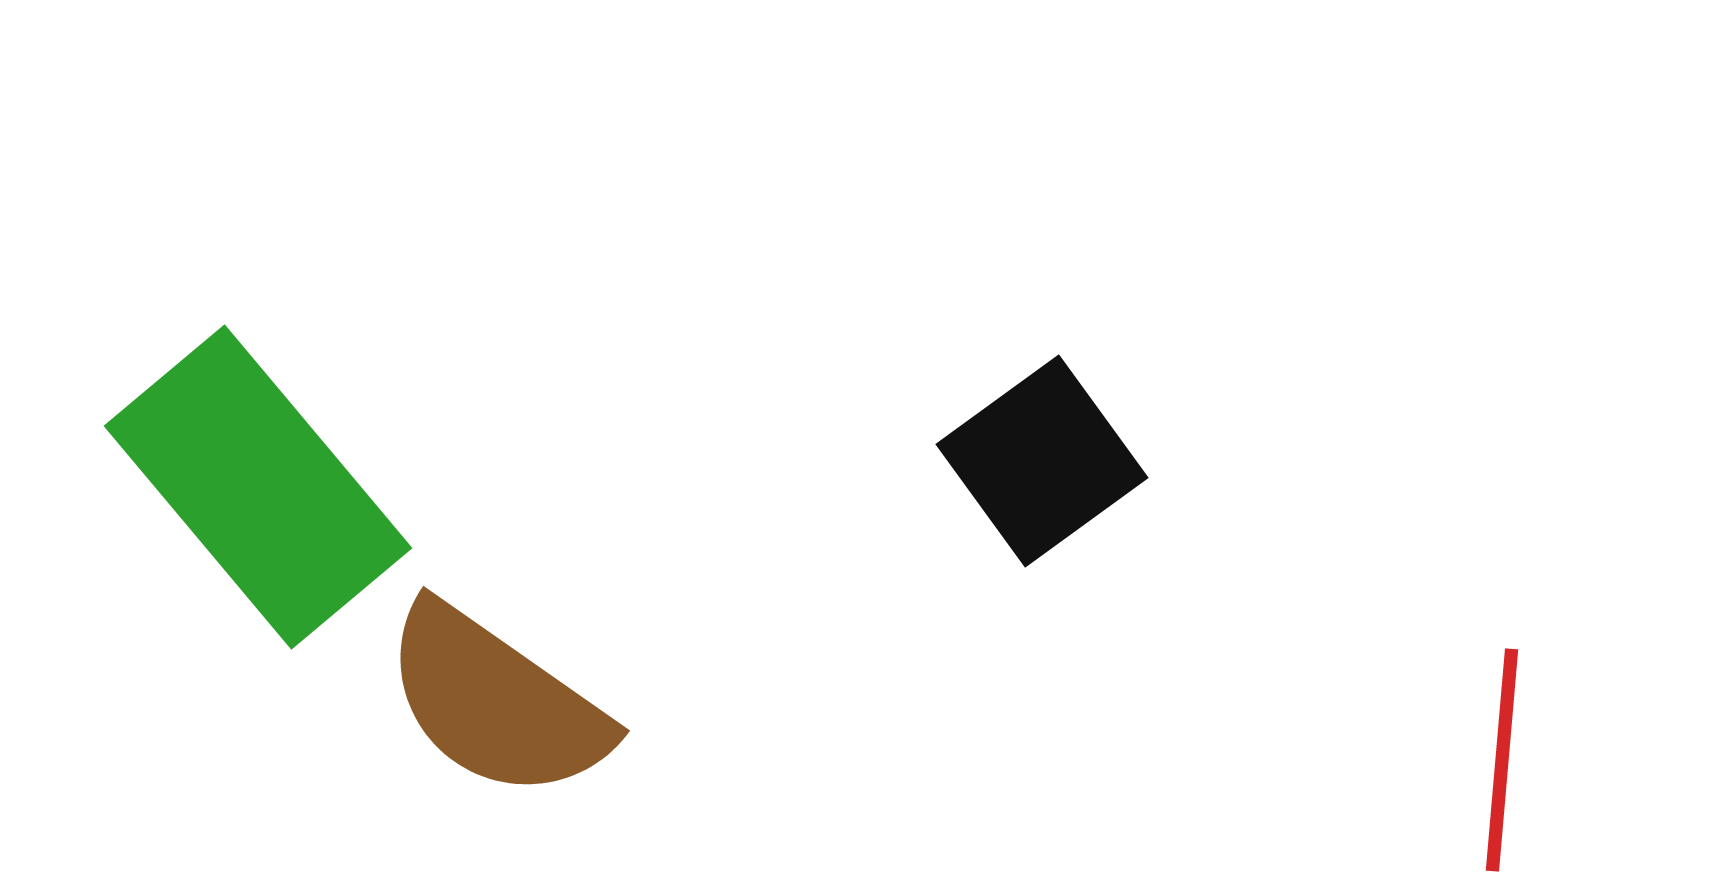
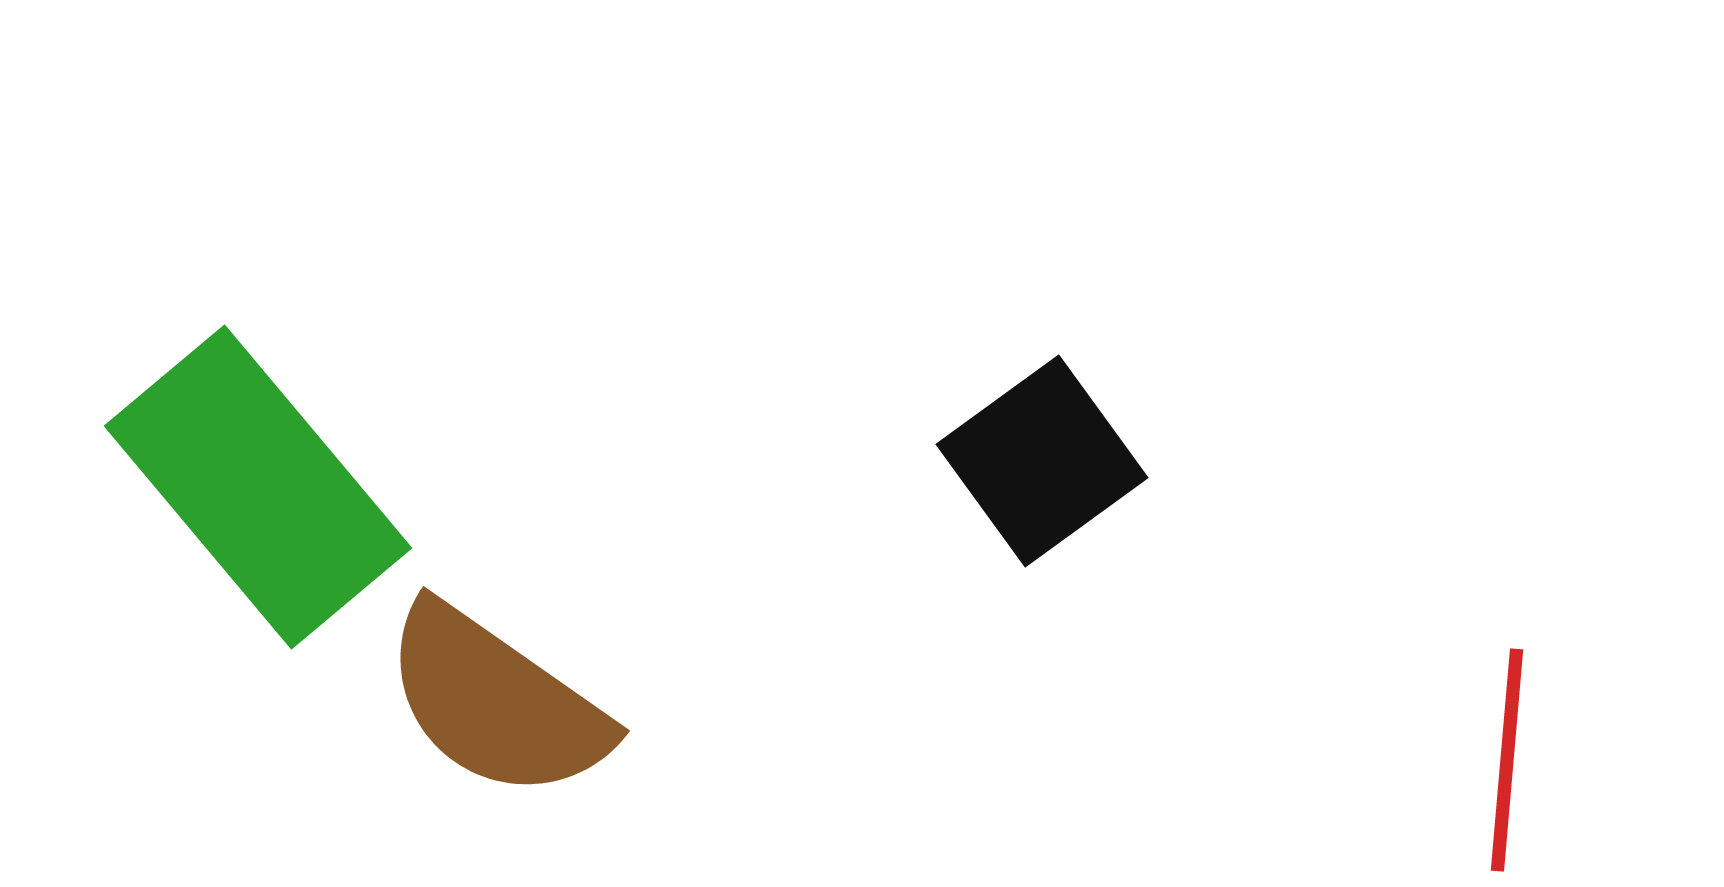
red line: moved 5 px right
